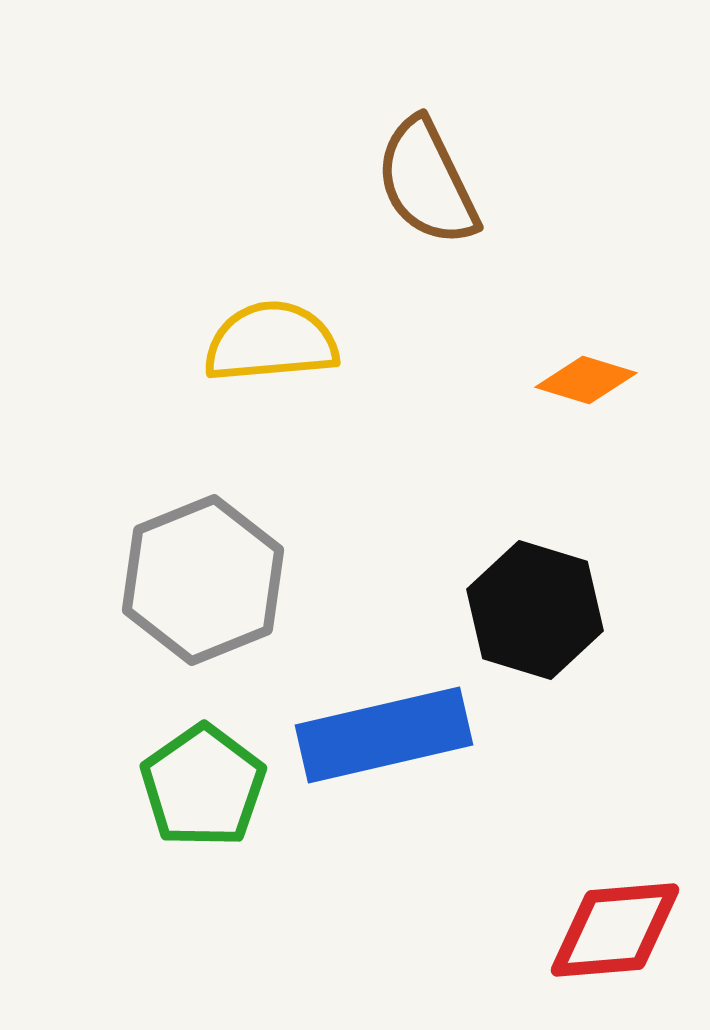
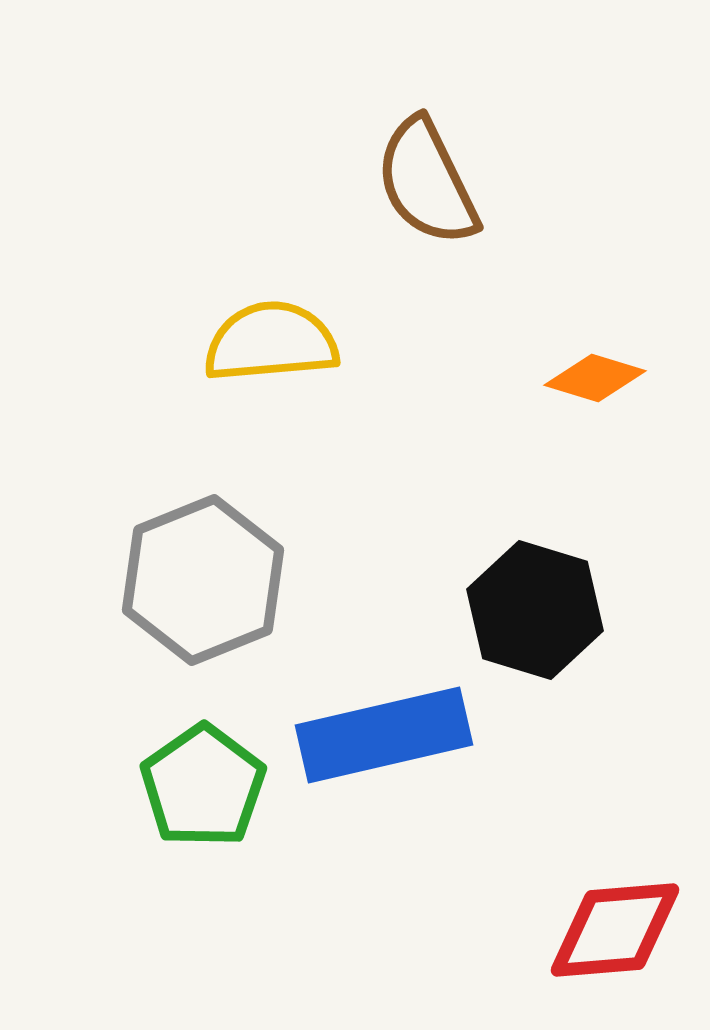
orange diamond: moved 9 px right, 2 px up
